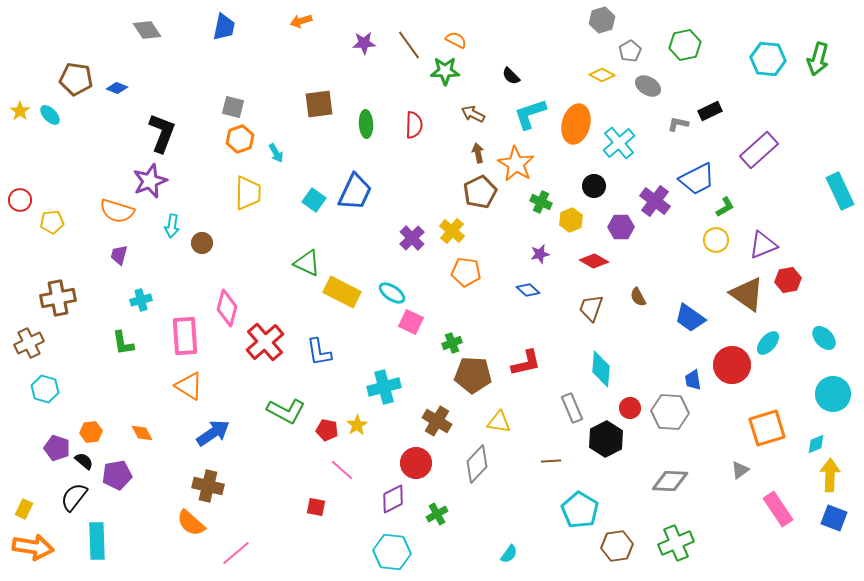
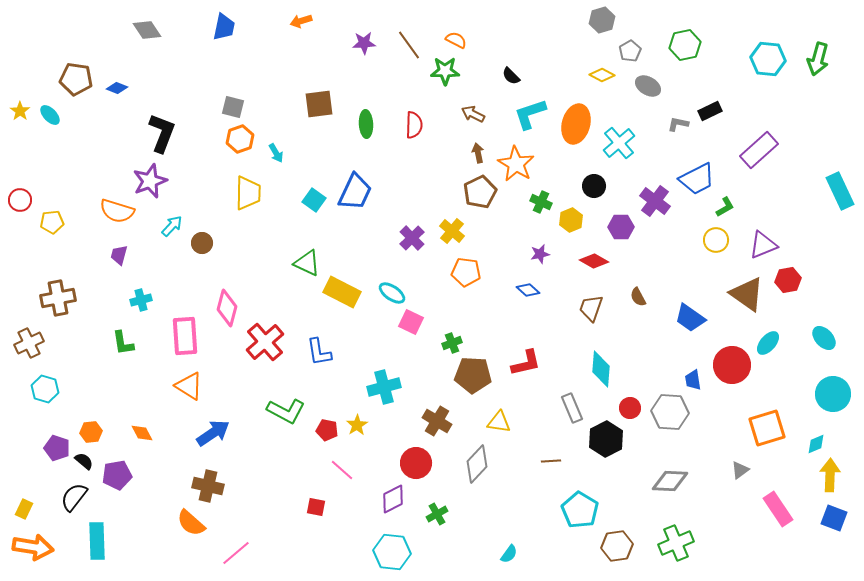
cyan arrow at (172, 226): rotated 145 degrees counterclockwise
